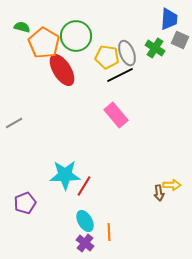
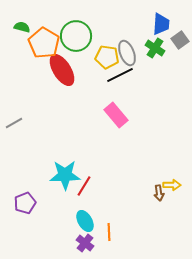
blue trapezoid: moved 8 px left, 5 px down
gray square: rotated 30 degrees clockwise
